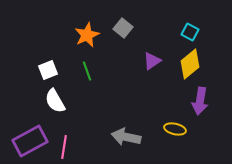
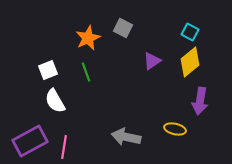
gray square: rotated 12 degrees counterclockwise
orange star: moved 1 px right, 3 px down
yellow diamond: moved 2 px up
green line: moved 1 px left, 1 px down
